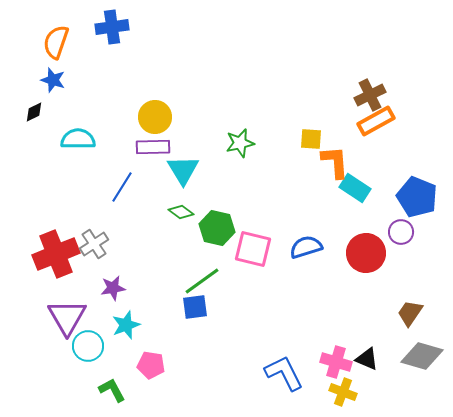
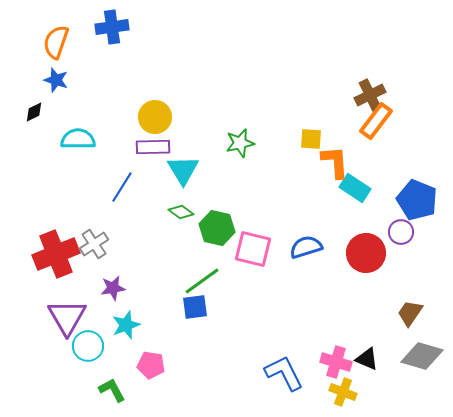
blue star: moved 3 px right
orange rectangle: rotated 24 degrees counterclockwise
blue pentagon: moved 3 px down
